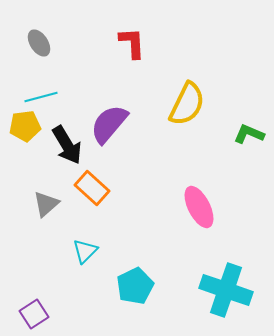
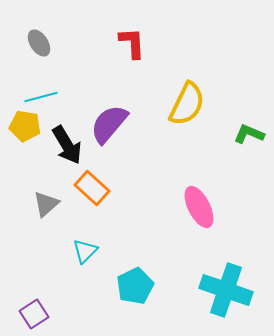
yellow pentagon: rotated 16 degrees clockwise
